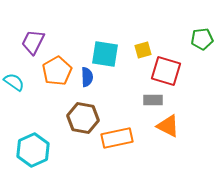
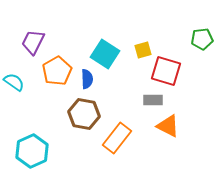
cyan square: rotated 24 degrees clockwise
blue semicircle: moved 2 px down
brown hexagon: moved 1 px right, 4 px up
orange rectangle: rotated 40 degrees counterclockwise
cyan hexagon: moved 1 px left, 1 px down
